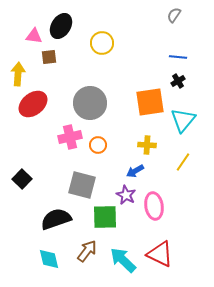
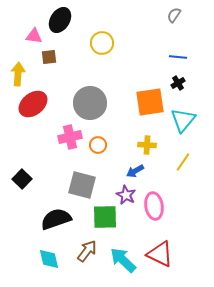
black ellipse: moved 1 px left, 6 px up
black cross: moved 2 px down
